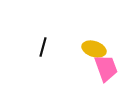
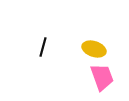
pink trapezoid: moved 4 px left, 9 px down
